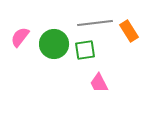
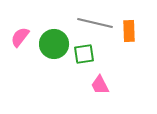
gray line: rotated 20 degrees clockwise
orange rectangle: rotated 30 degrees clockwise
green square: moved 1 px left, 4 px down
pink trapezoid: moved 1 px right, 2 px down
